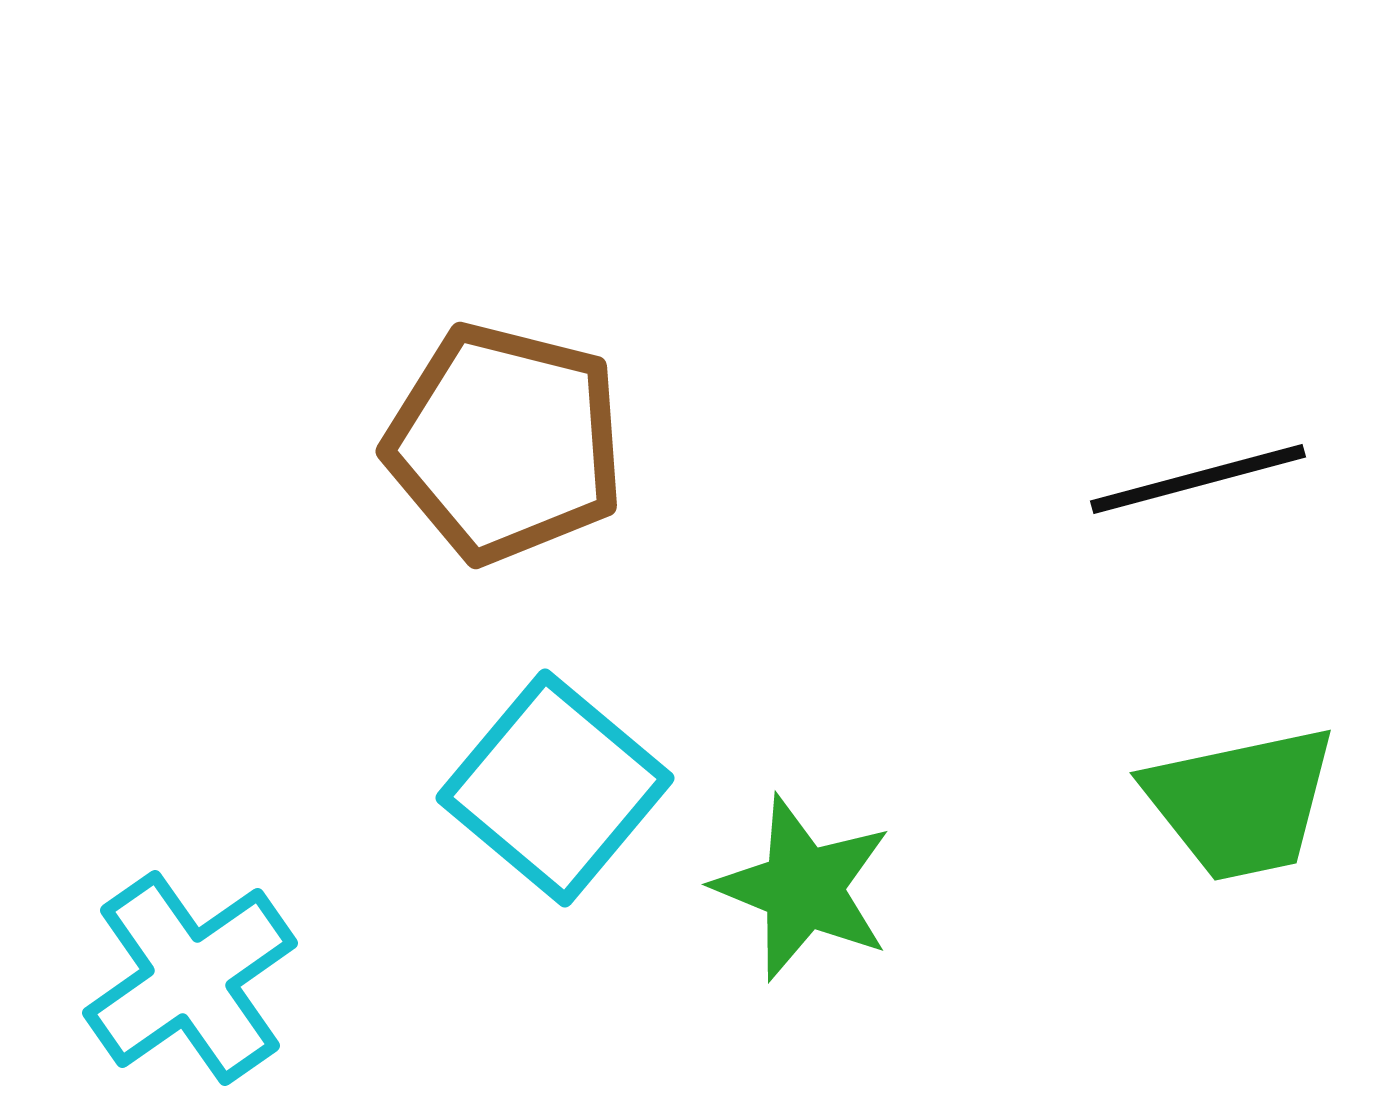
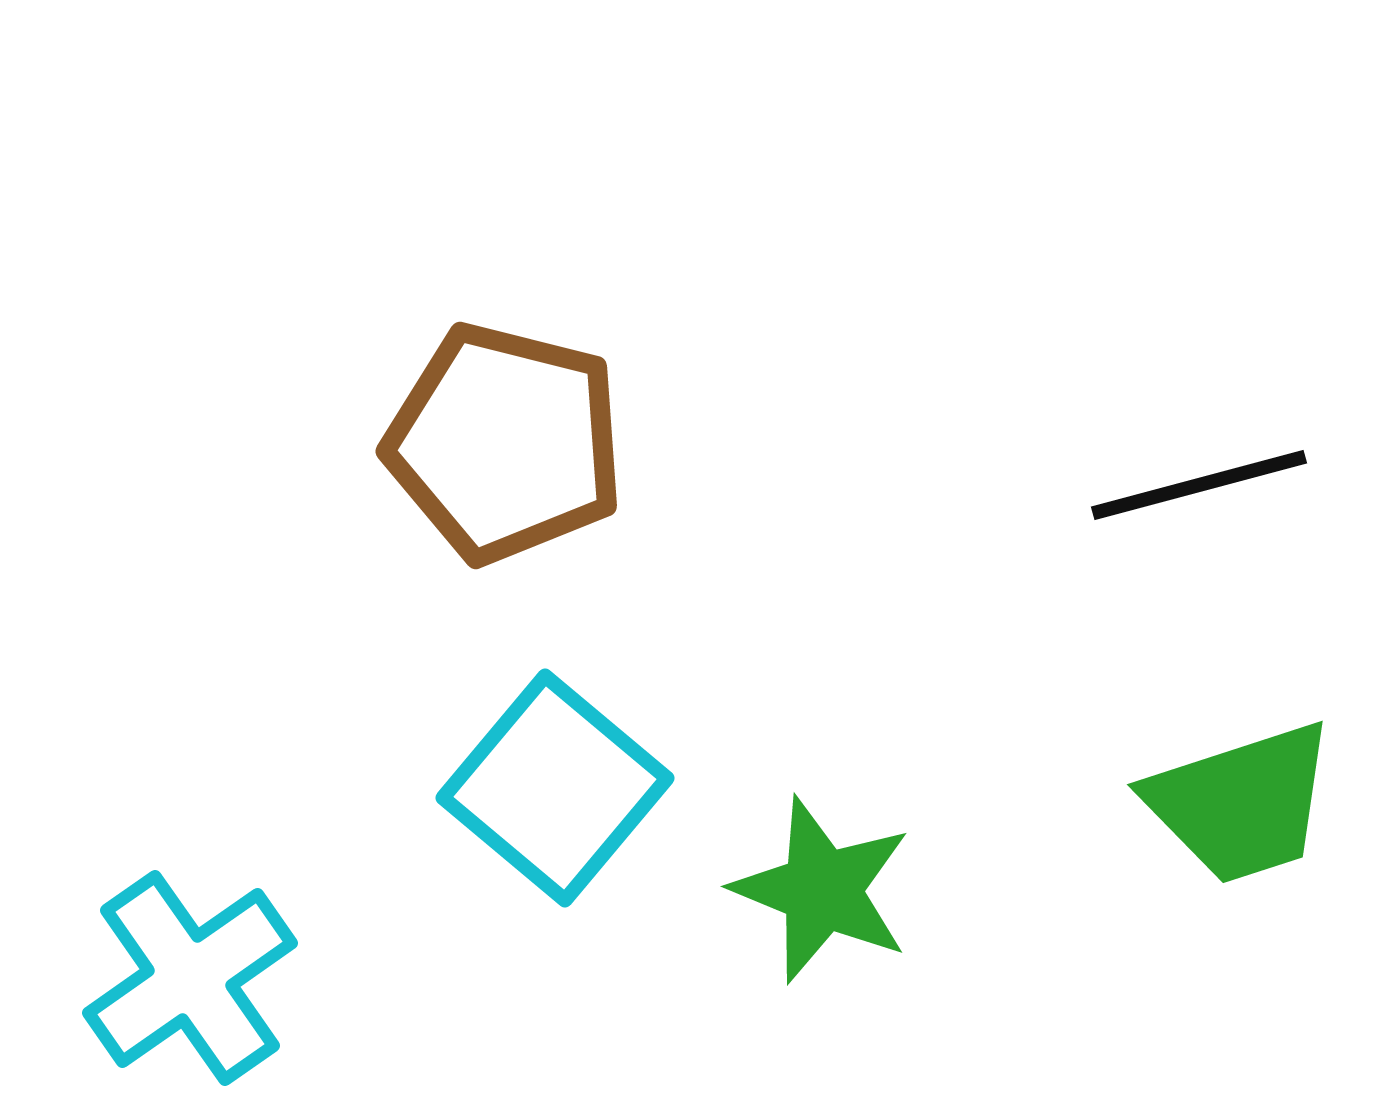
black line: moved 1 px right, 6 px down
green trapezoid: rotated 6 degrees counterclockwise
green star: moved 19 px right, 2 px down
